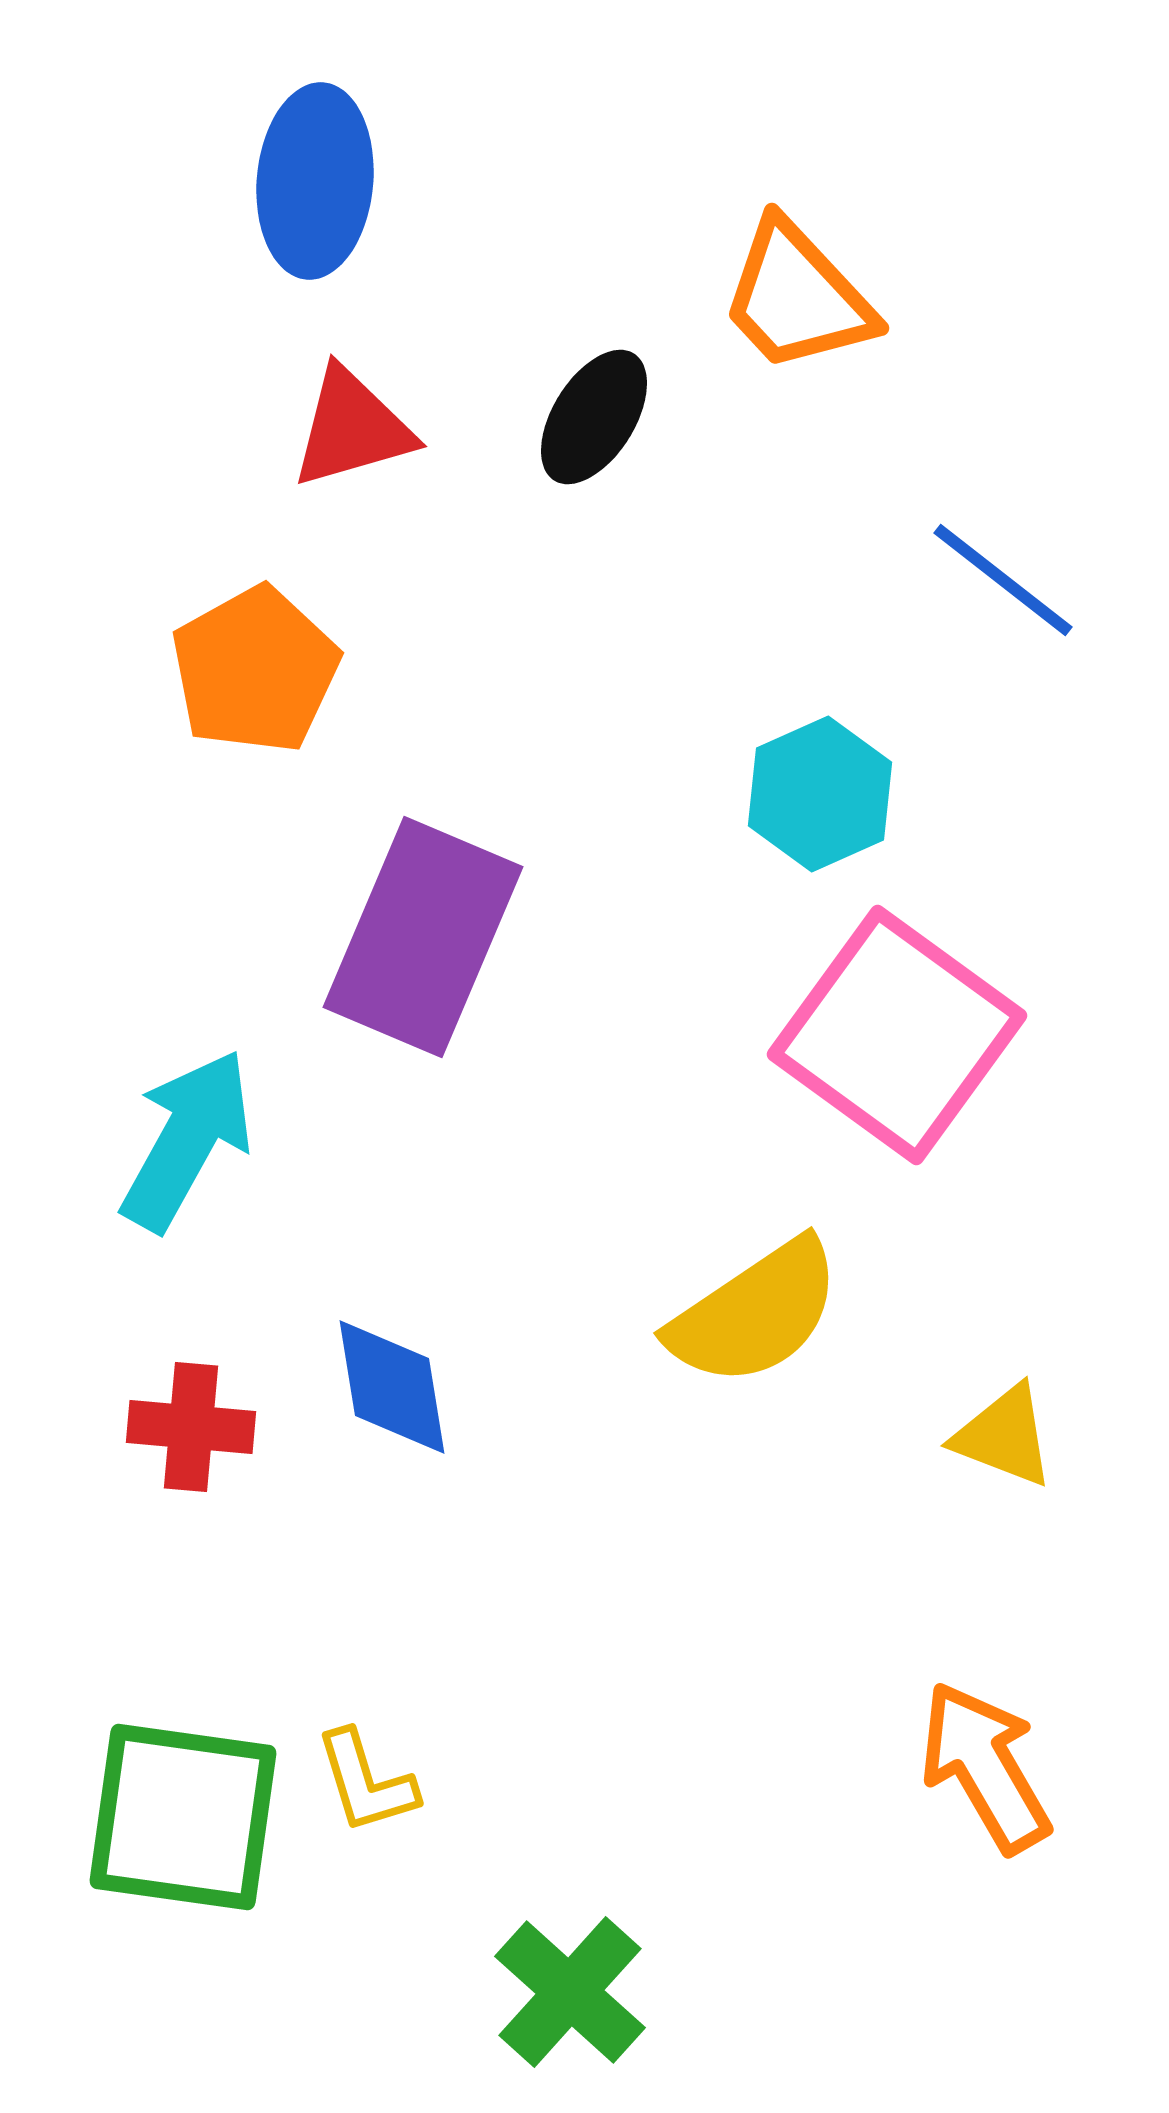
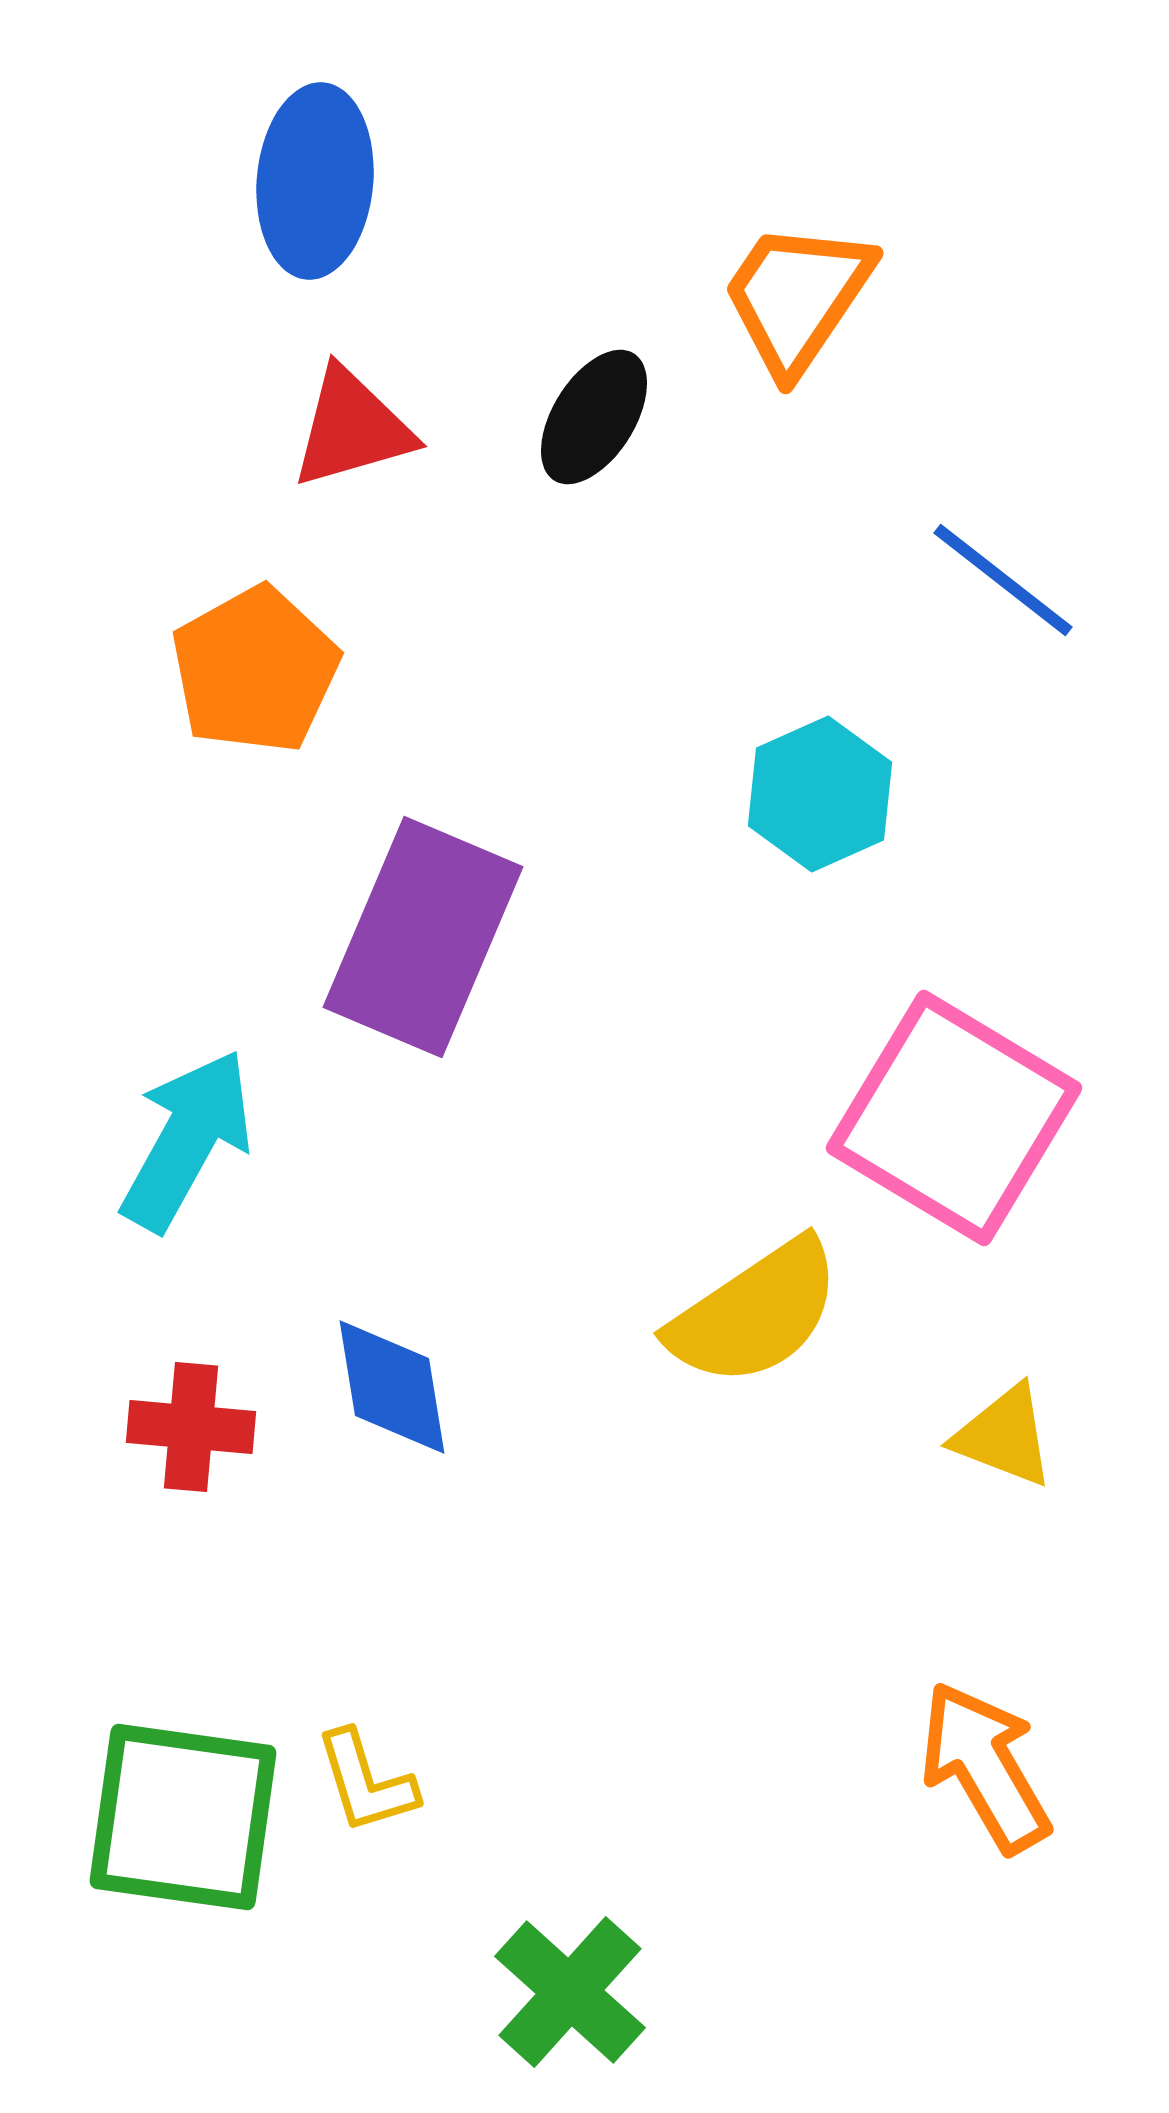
orange trapezoid: rotated 77 degrees clockwise
pink square: moved 57 px right, 83 px down; rotated 5 degrees counterclockwise
